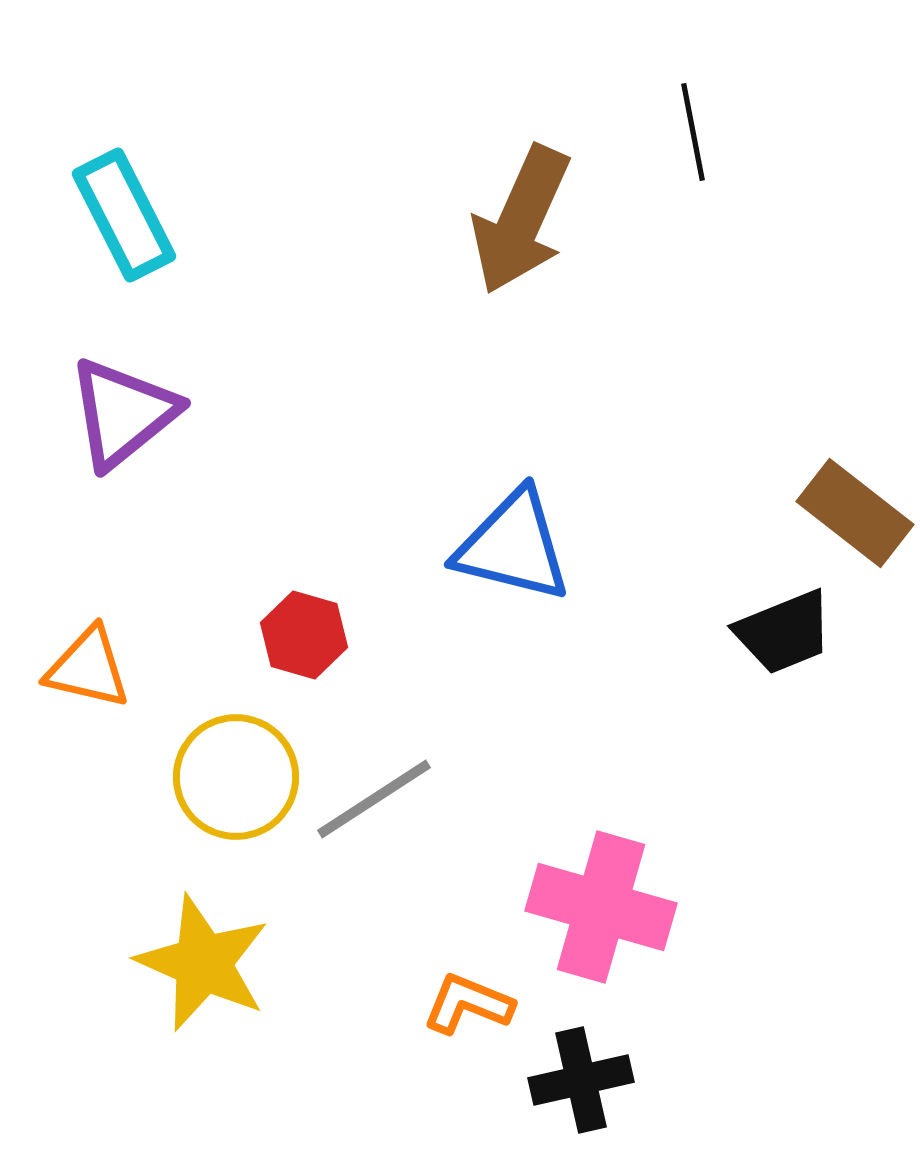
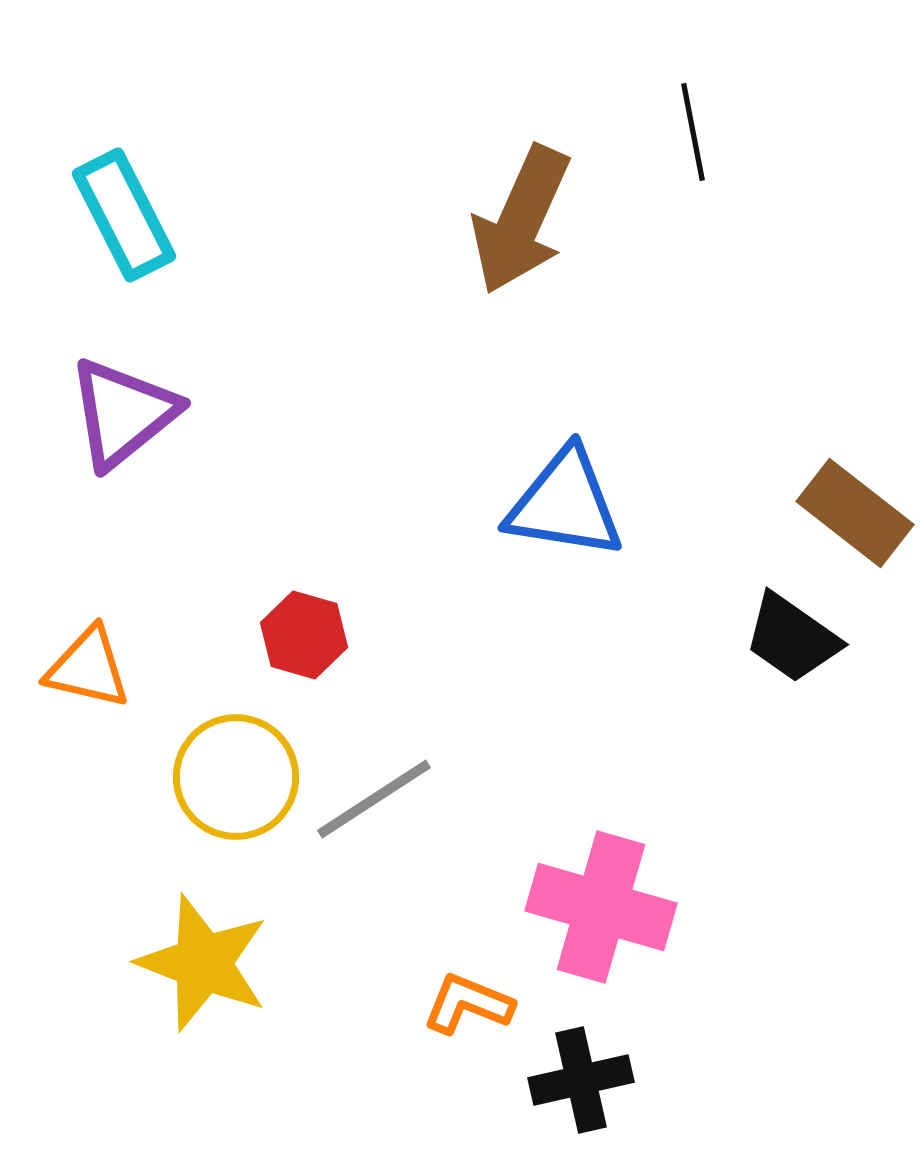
blue triangle: moved 52 px right, 42 px up; rotated 5 degrees counterclockwise
black trapezoid: moved 8 px right, 6 px down; rotated 57 degrees clockwise
yellow star: rotated 3 degrees counterclockwise
